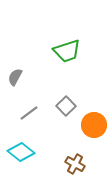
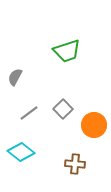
gray square: moved 3 px left, 3 px down
brown cross: rotated 24 degrees counterclockwise
